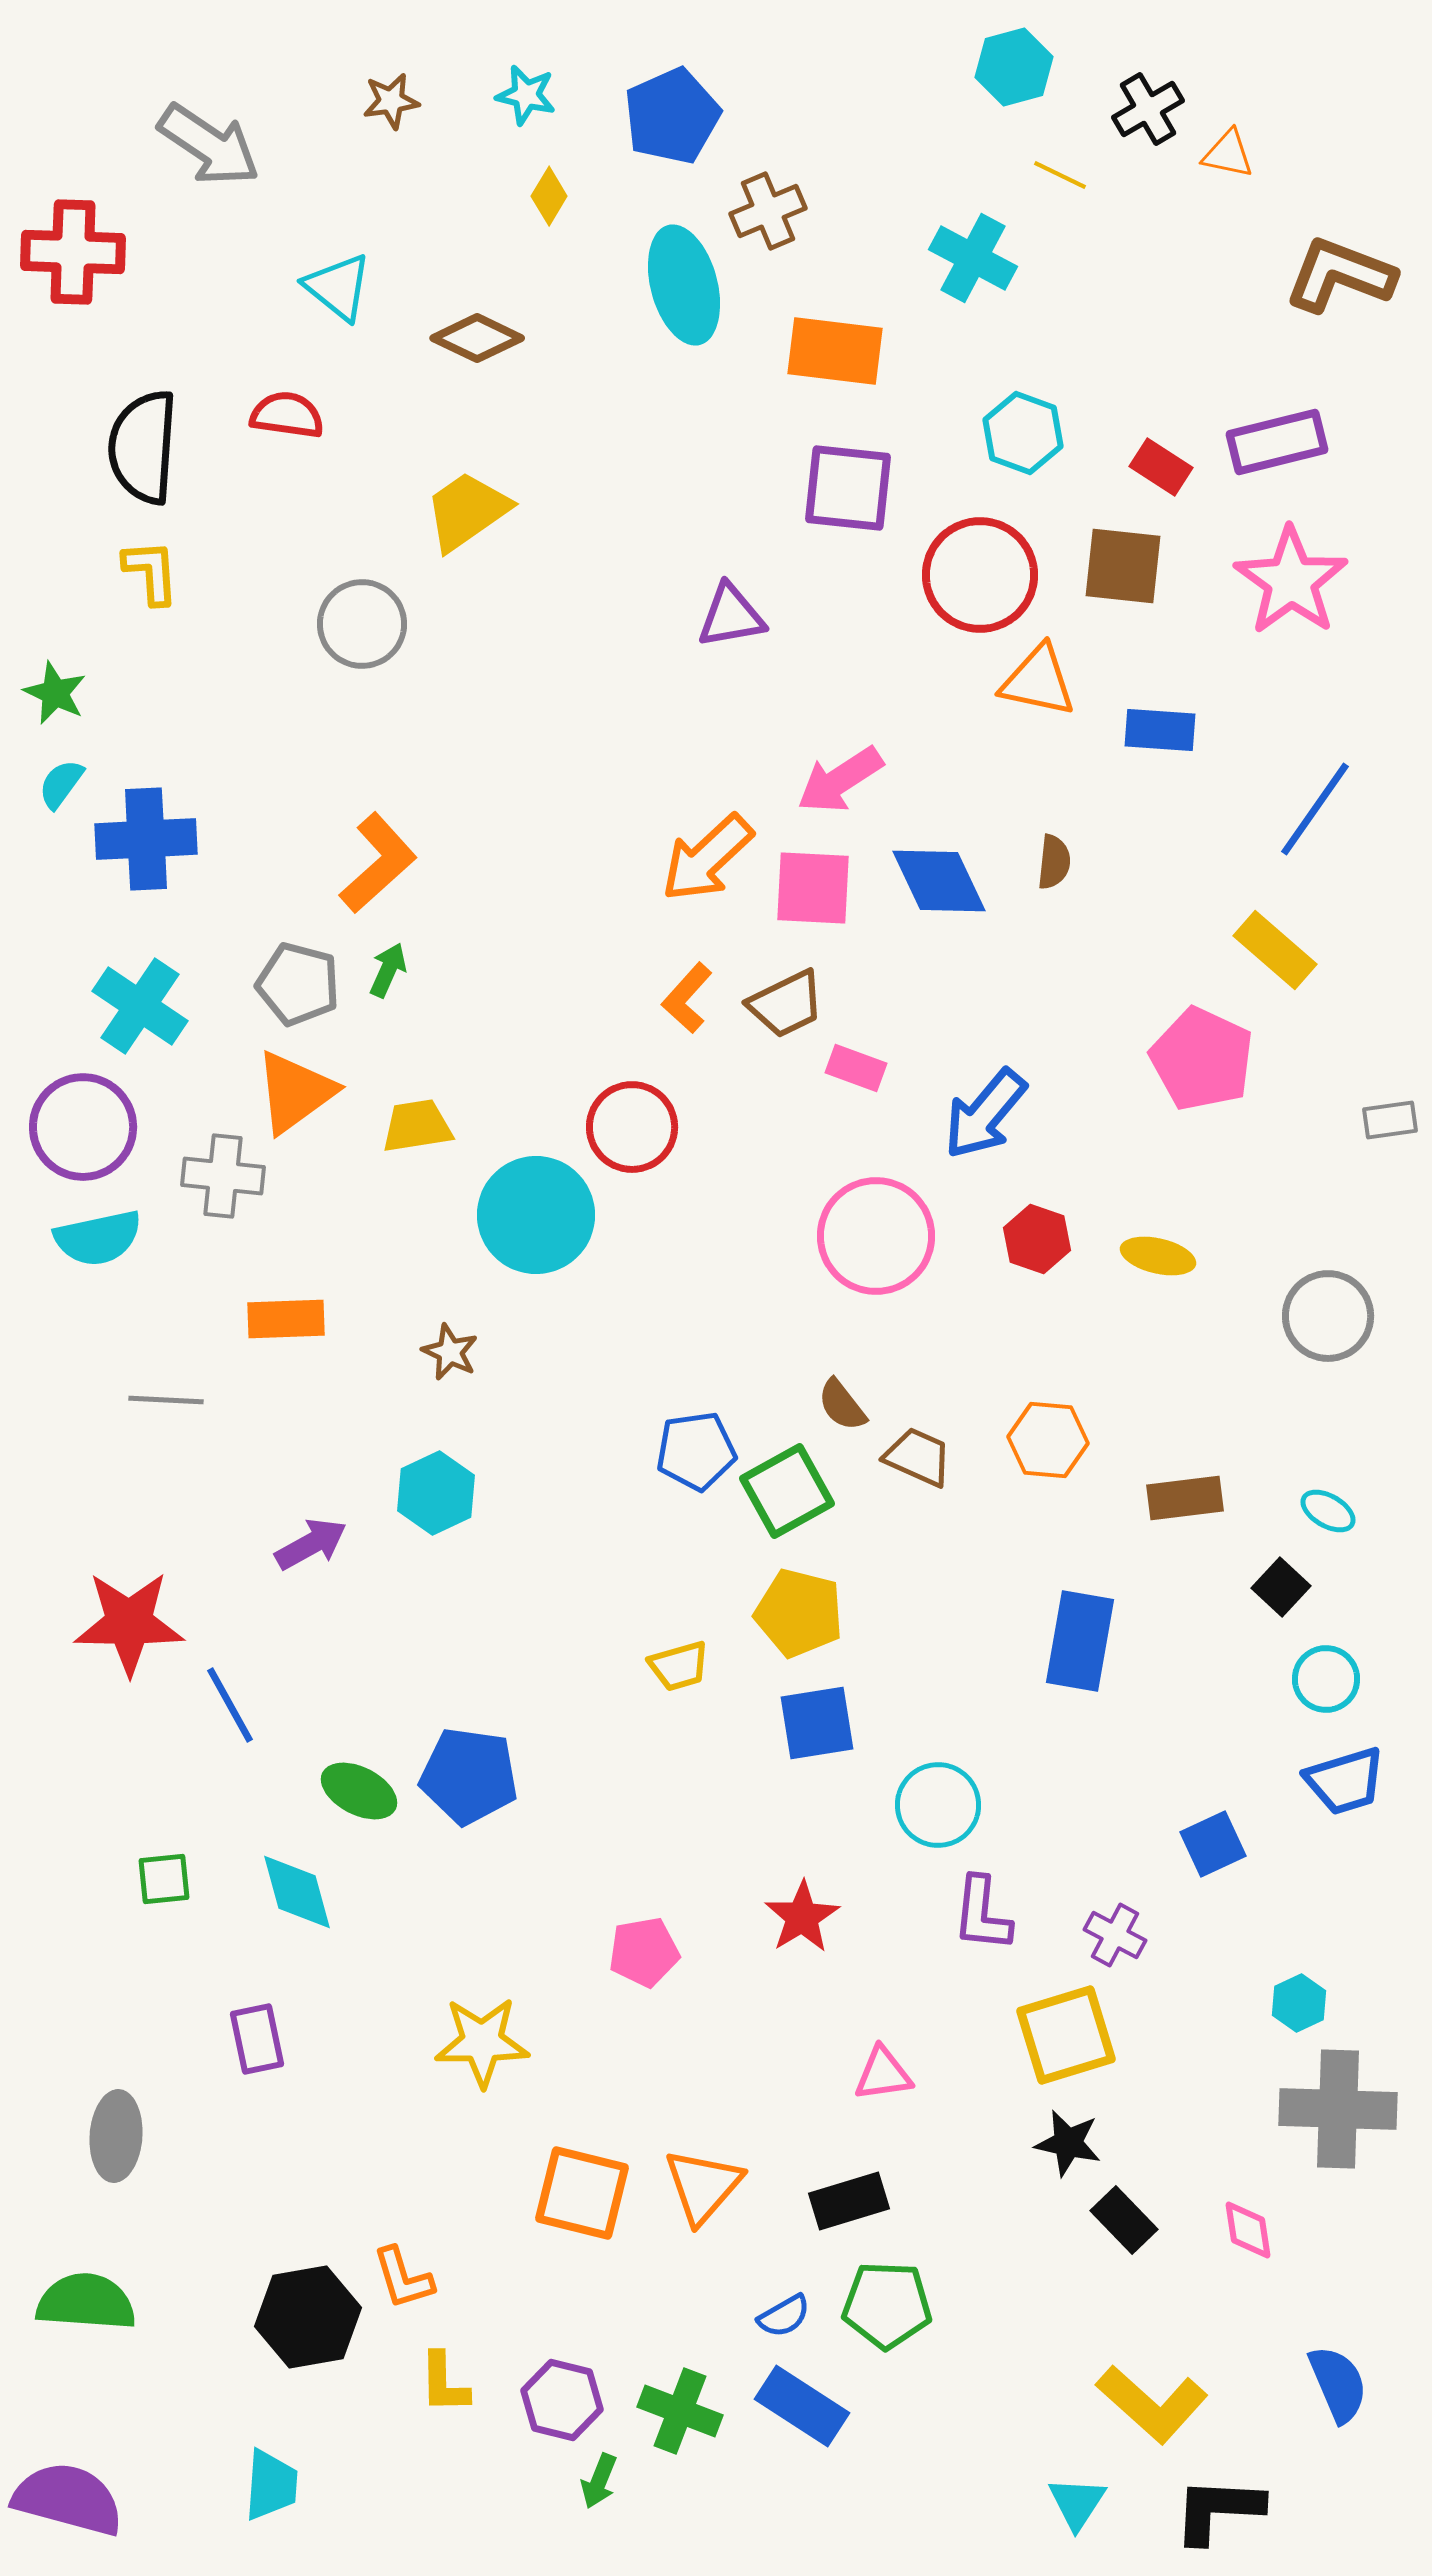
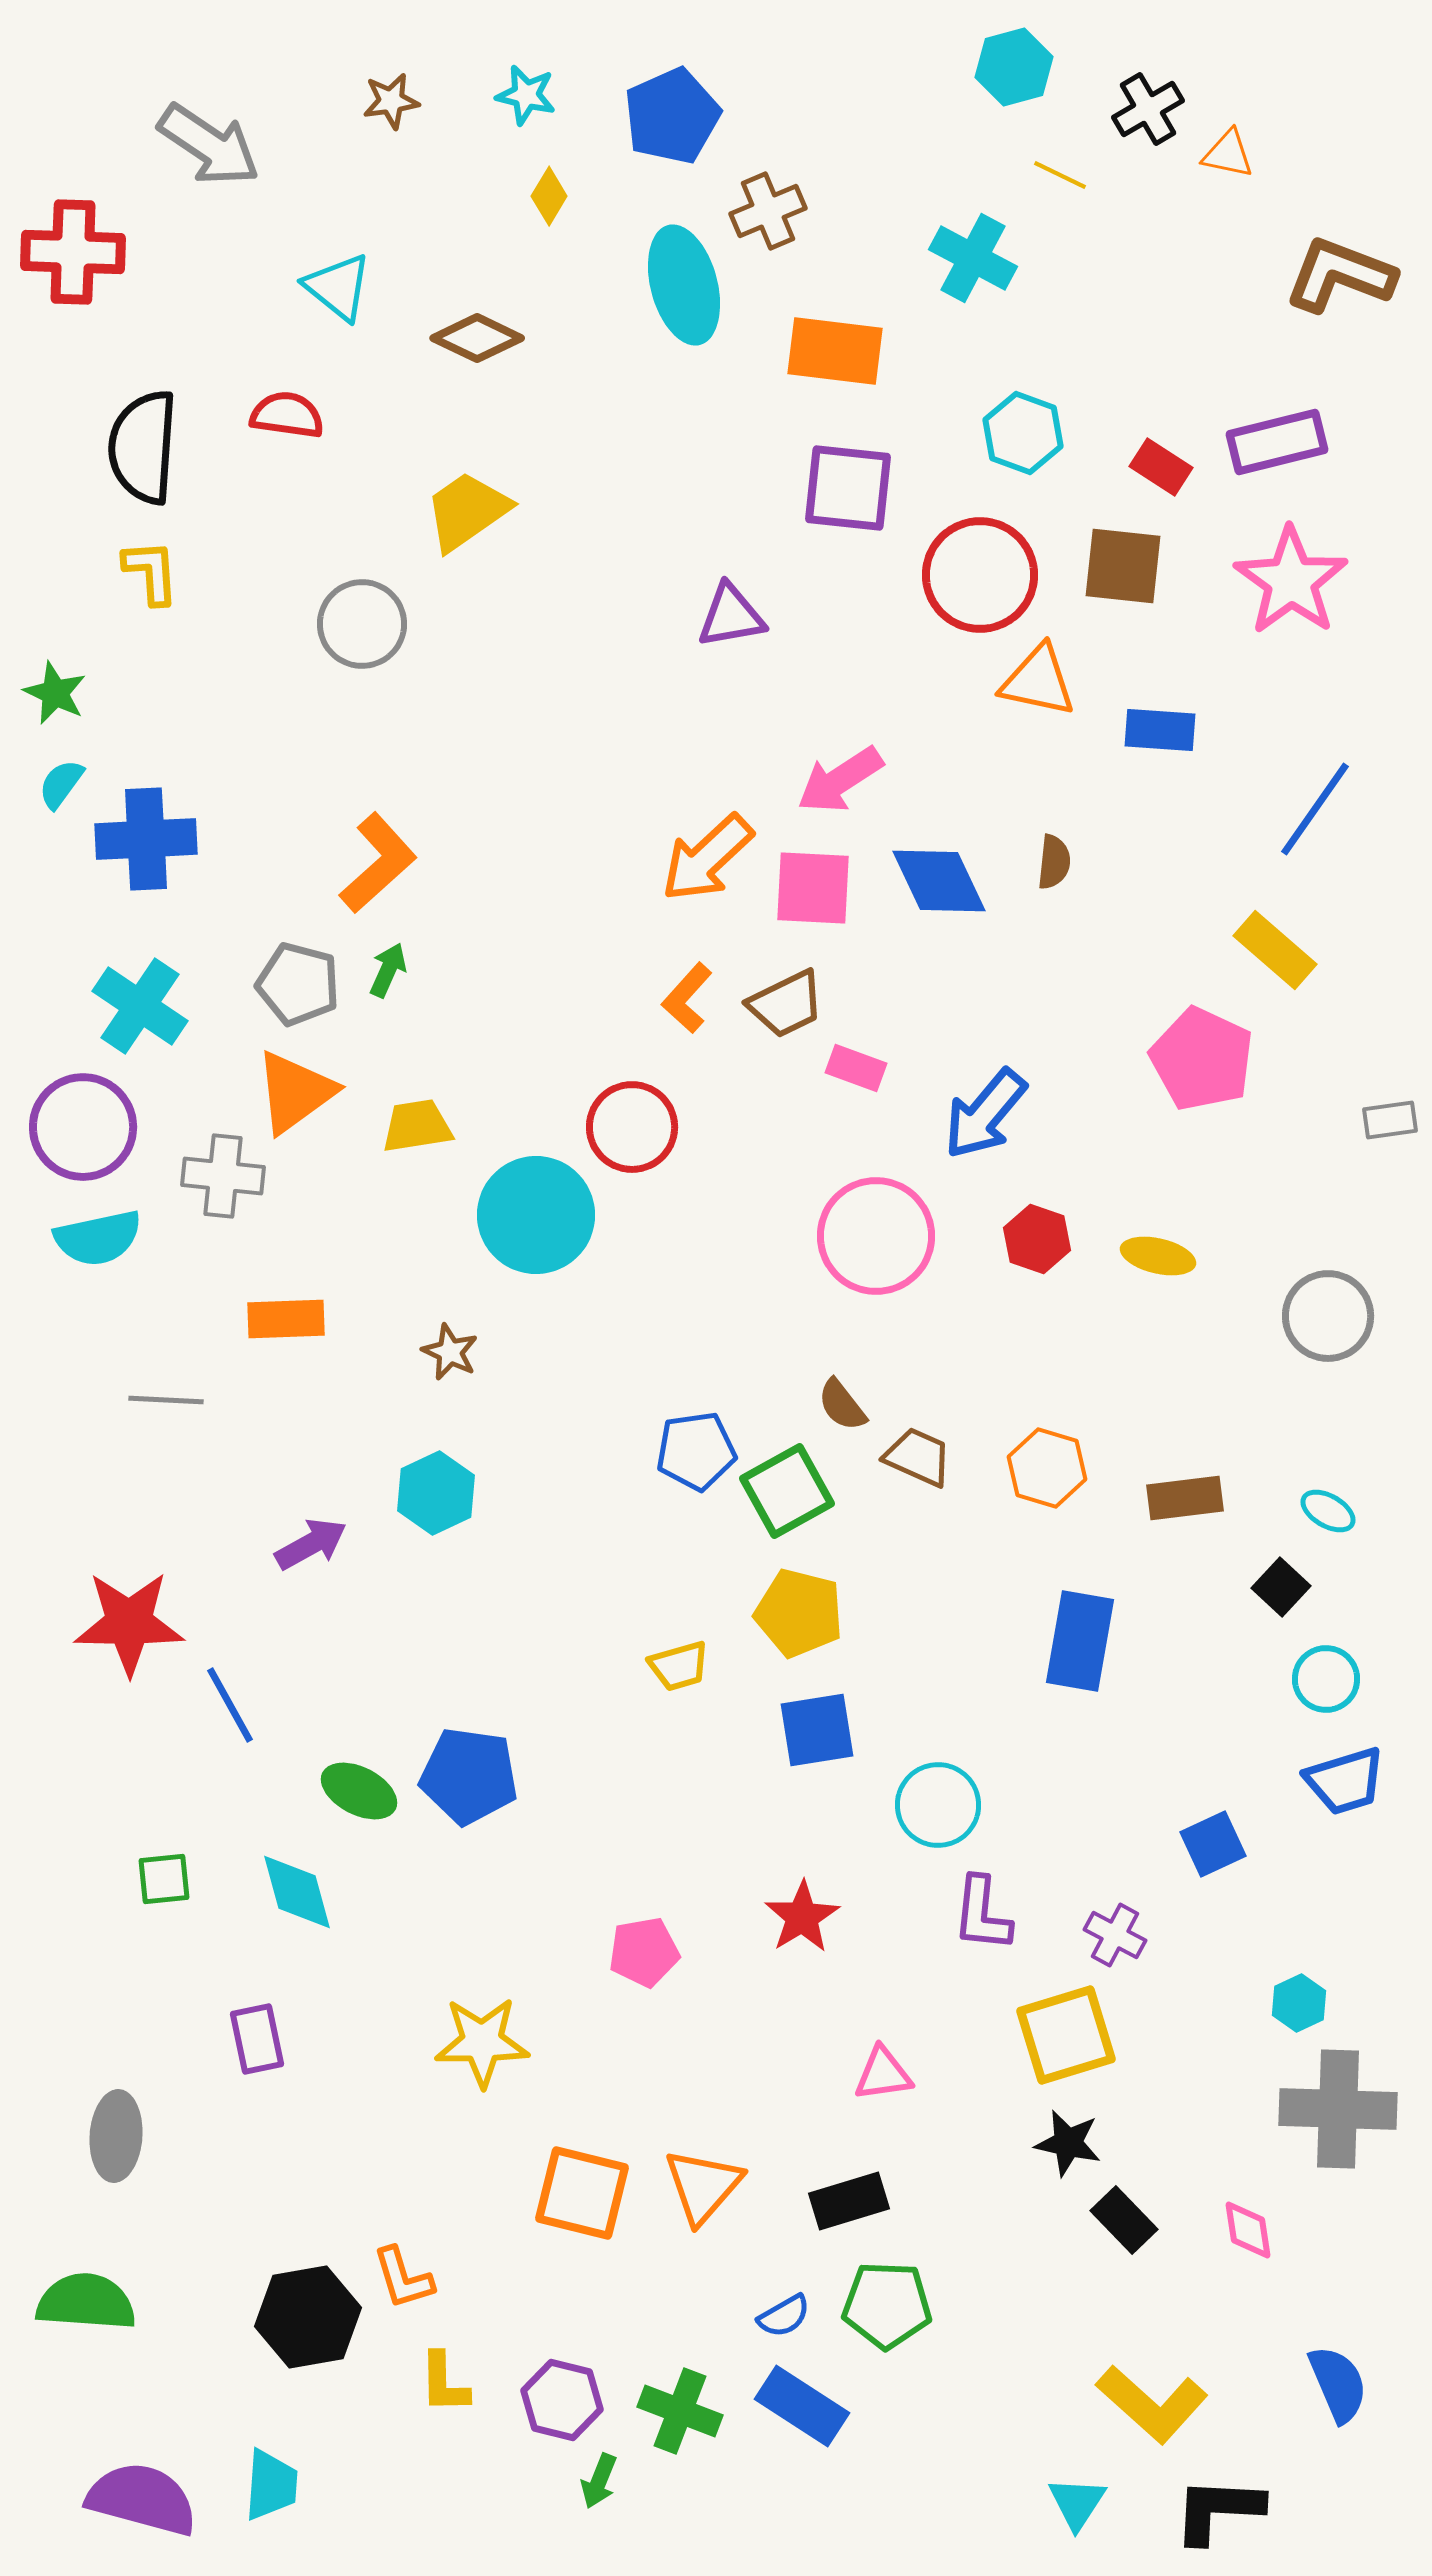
orange hexagon at (1048, 1440): moved 1 px left, 28 px down; rotated 12 degrees clockwise
blue square at (817, 1723): moved 7 px down
purple semicircle at (68, 2499): moved 74 px right
